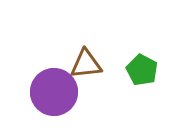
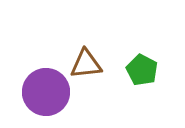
purple circle: moved 8 px left
